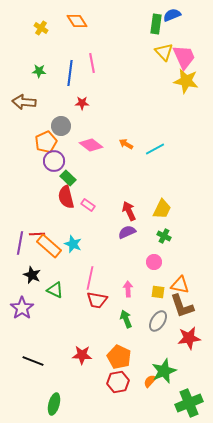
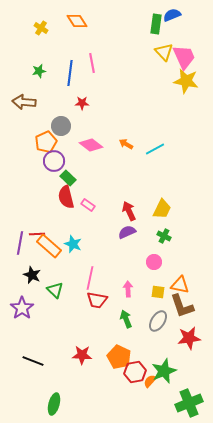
green star at (39, 71): rotated 16 degrees counterclockwise
green triangle at (55, 290): rotated 18 degrees clockwise
red hexagon at (118, 382): moved 17 px right, 10 px up
